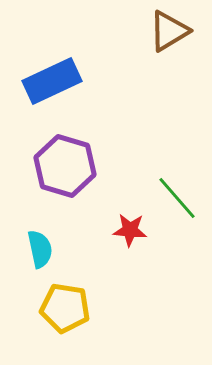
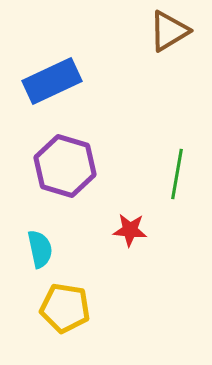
green line: moved 24 px up; rotated 51 degrees clockwise
